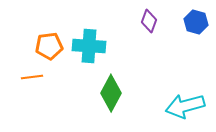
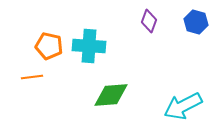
orange pentagon: rotated 20 degrees clockwise
green diamond: moved 2 px down; rotated 57 degrees clockwise
cyan arrow: moved 2 px left; rotated 12 degrees counterclockwise
